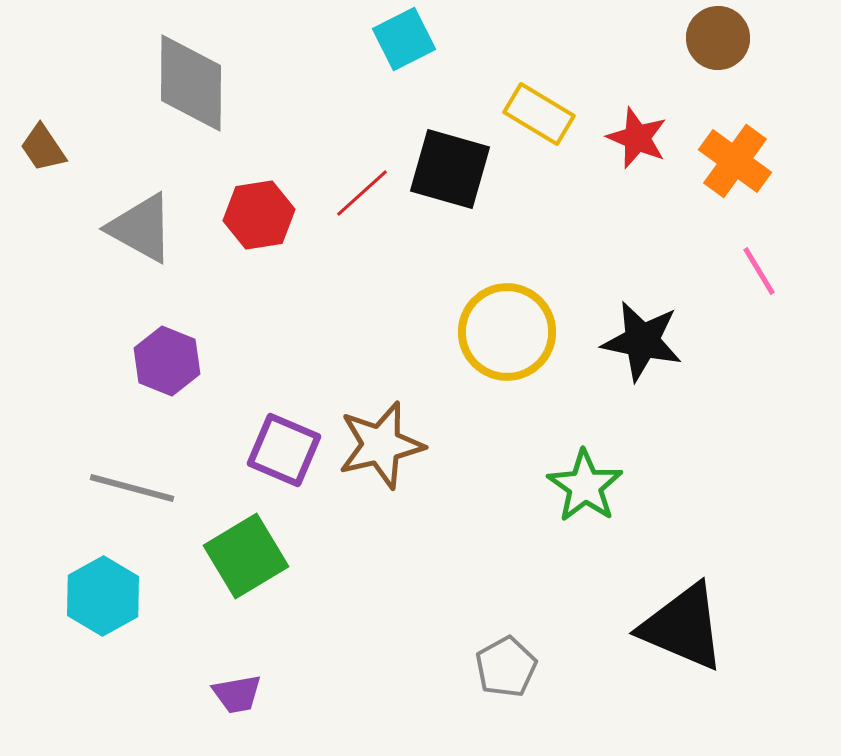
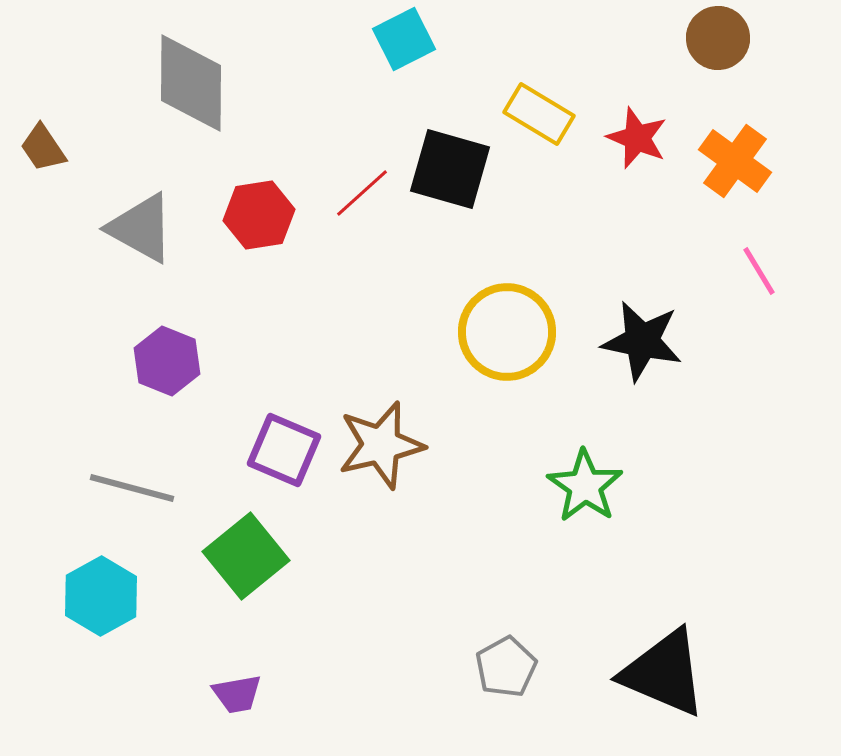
green square: rotated 8 degrees counterclockwise
cyan hexagon: moved 2 px left
black triangle: moved 19 px left, 46 px down
